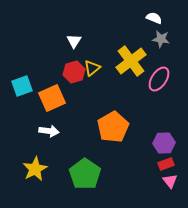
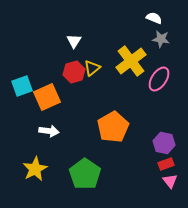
orange square: moved 5 px left, 1 px up
purple hexagon: rotated 15 degrees clockwise
